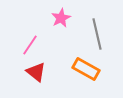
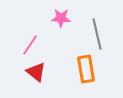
pink star: rotated 30 degrees clockwise
orange rectangle: rotated 52 degrees clockwise
